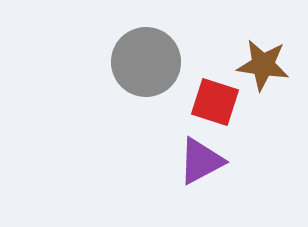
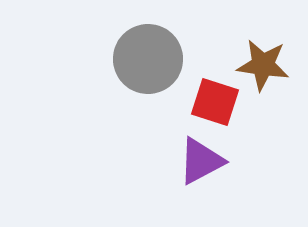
gray circle: moved 2 px right, 3 px up
